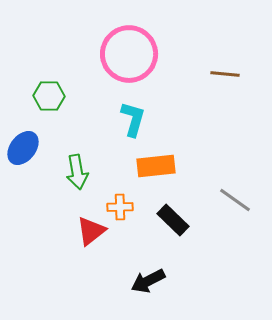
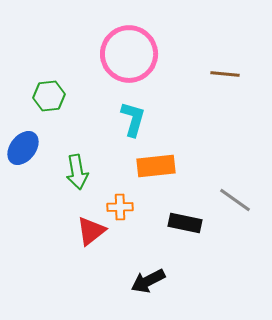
green hexagon: rotated 8 degrees counterclockwise
black rectangle: moved 12 px right, 3 px down; rotated 32 degrees counterclockwise
